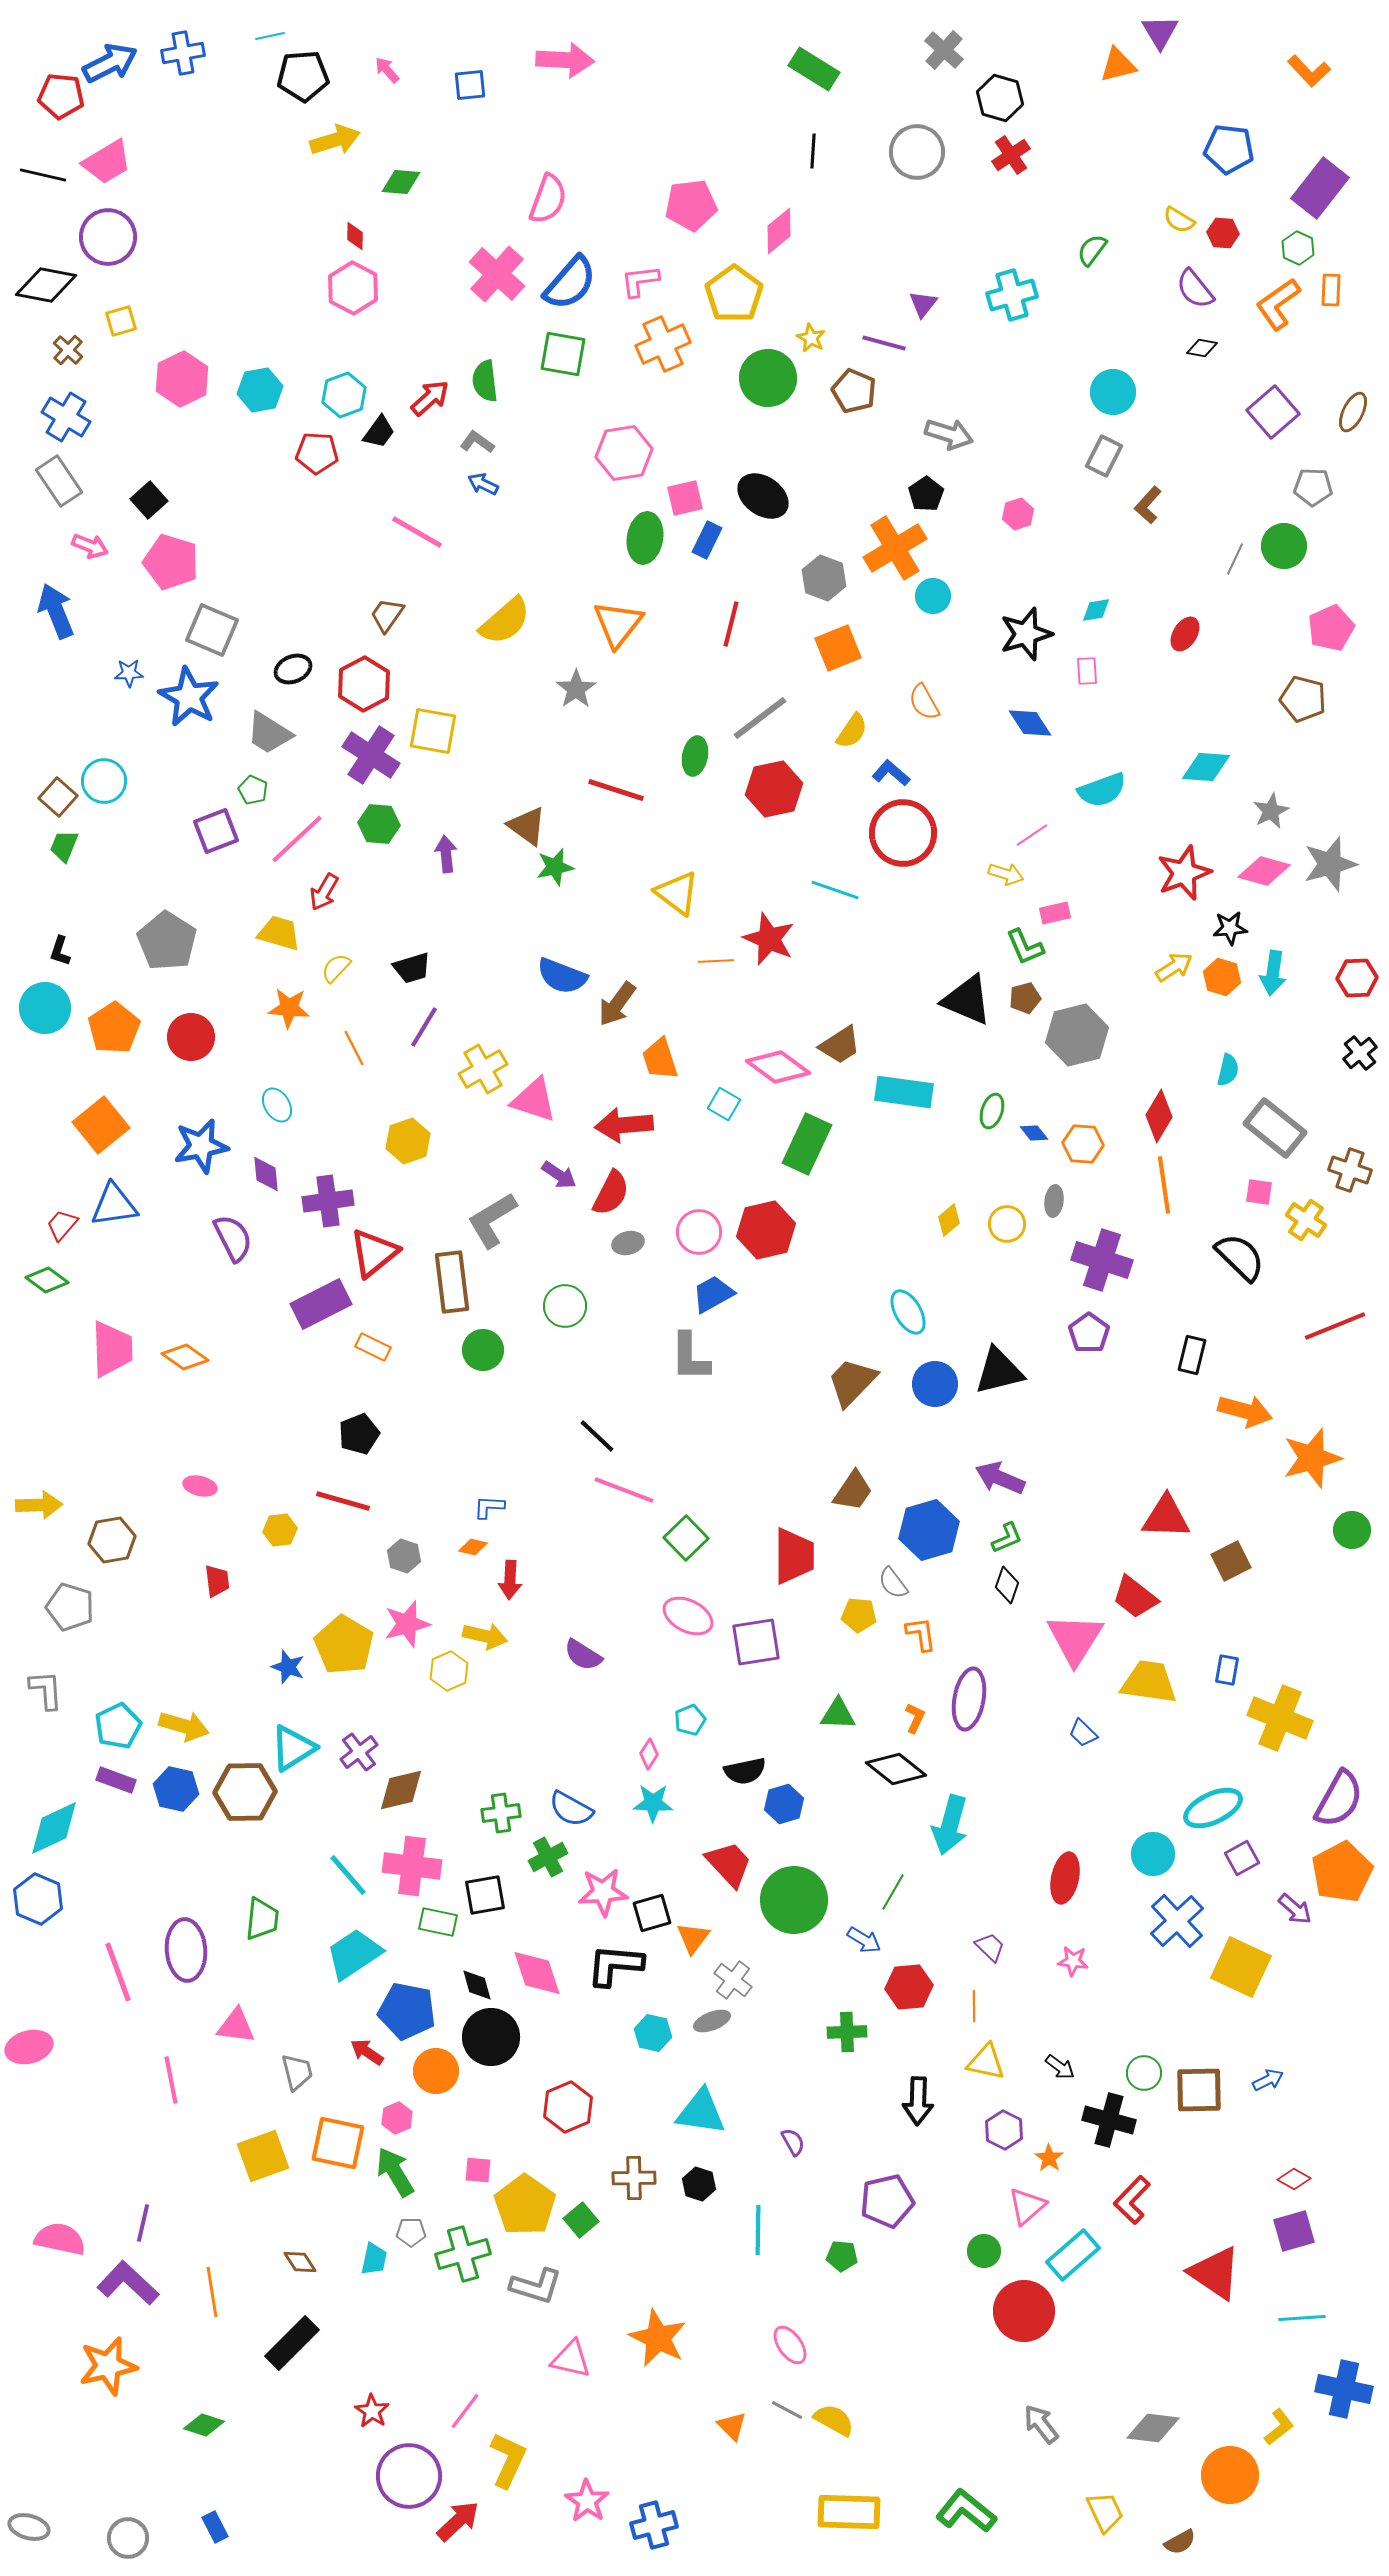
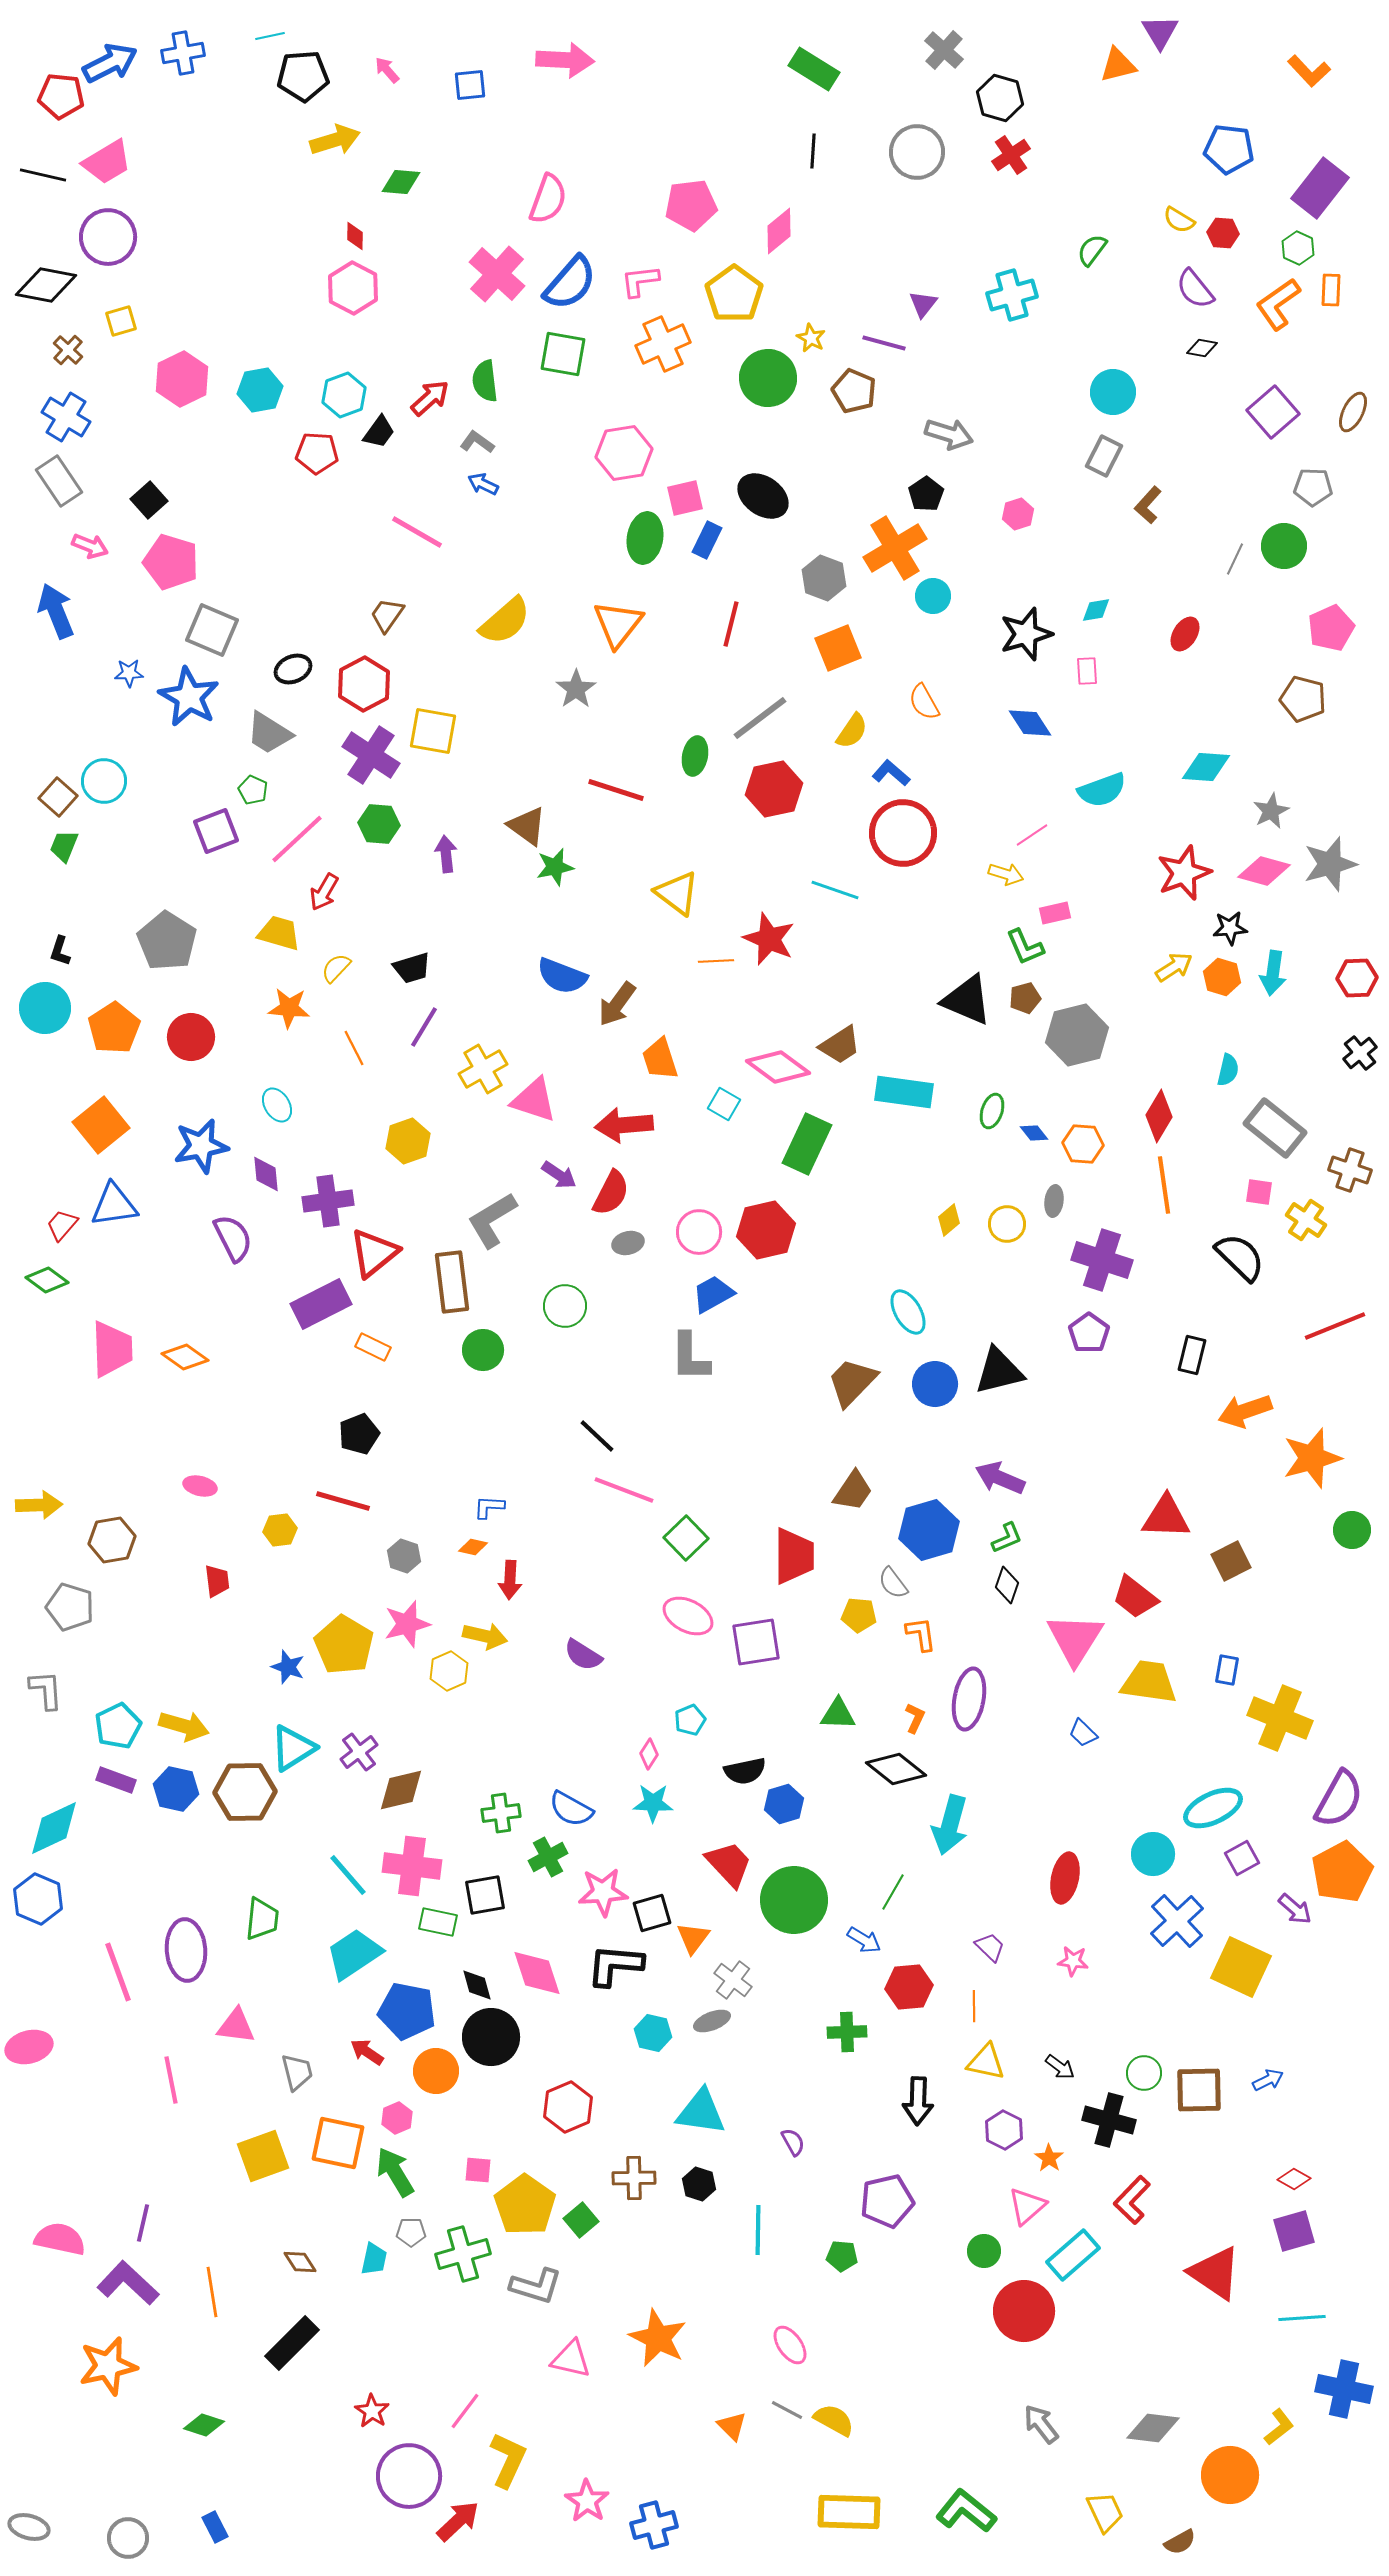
orange arrow at (1245, 1411): rotated 146 degrees clockwise
